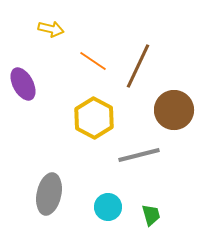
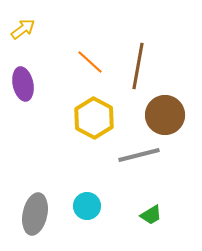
yellow arrow: moved 28 px left; rotated 50 degrees counterclockwise
orange line: moved 3 px left, 1 px down; rotated 8 degrees clockwise
brown line: rotated 15 degrees counterclockwise
purple ellipse: rotated 16 degrees clockwise
brown circle: moved 9 px left, 5 px down
gray ellipse: moved 14 px left, 20 px down
cyan circle: moved 21 px left, 1 px up
green trapezoid: rotated 75 degrees clockwise
